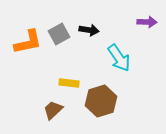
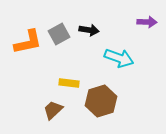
cyan arrow: rotated 36 degrees counterclockwise
